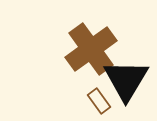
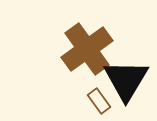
brown cross: moved 4 px left
